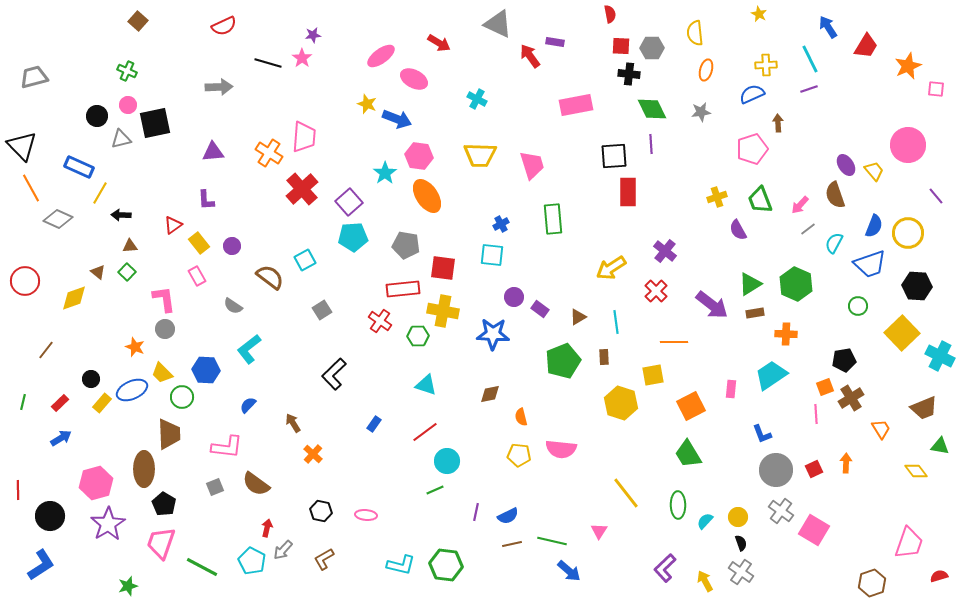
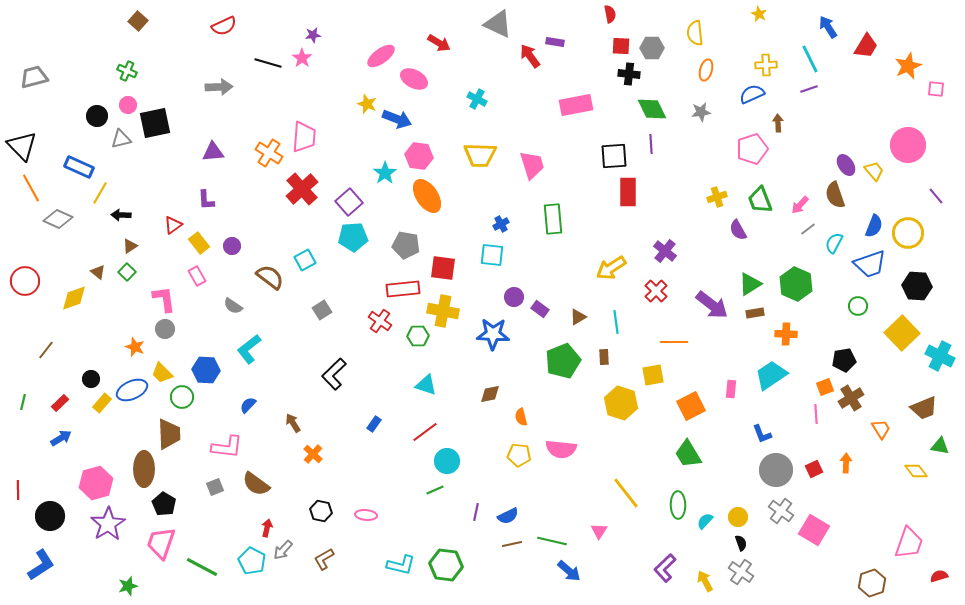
brown triangle at (130, 246): rotated 28 degrees counterclockwise
